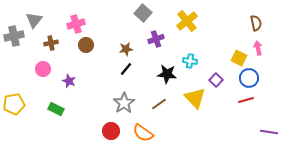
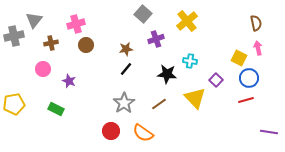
gray square: moved 1 px down
